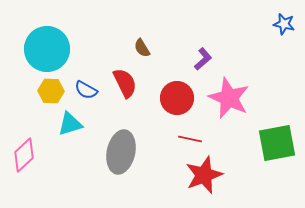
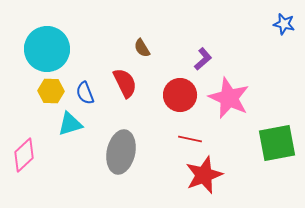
blue semicircle: moved 1 px left, 3 px down; rotated 40 degrees clockwise
red circle: moved 3 px right, 3 px up
